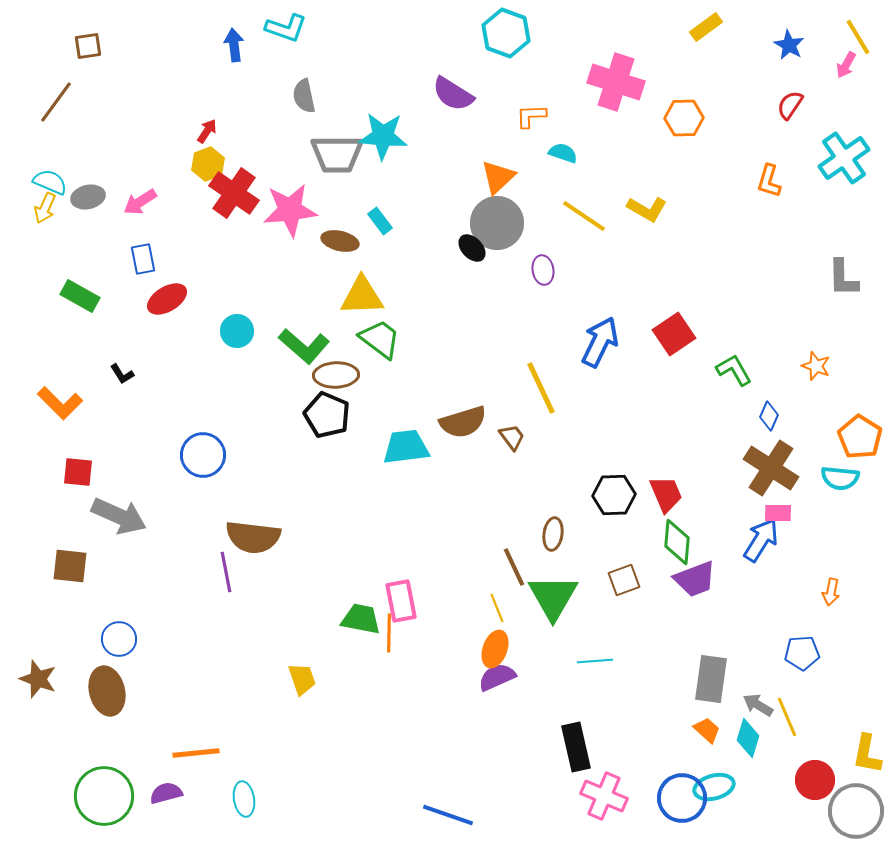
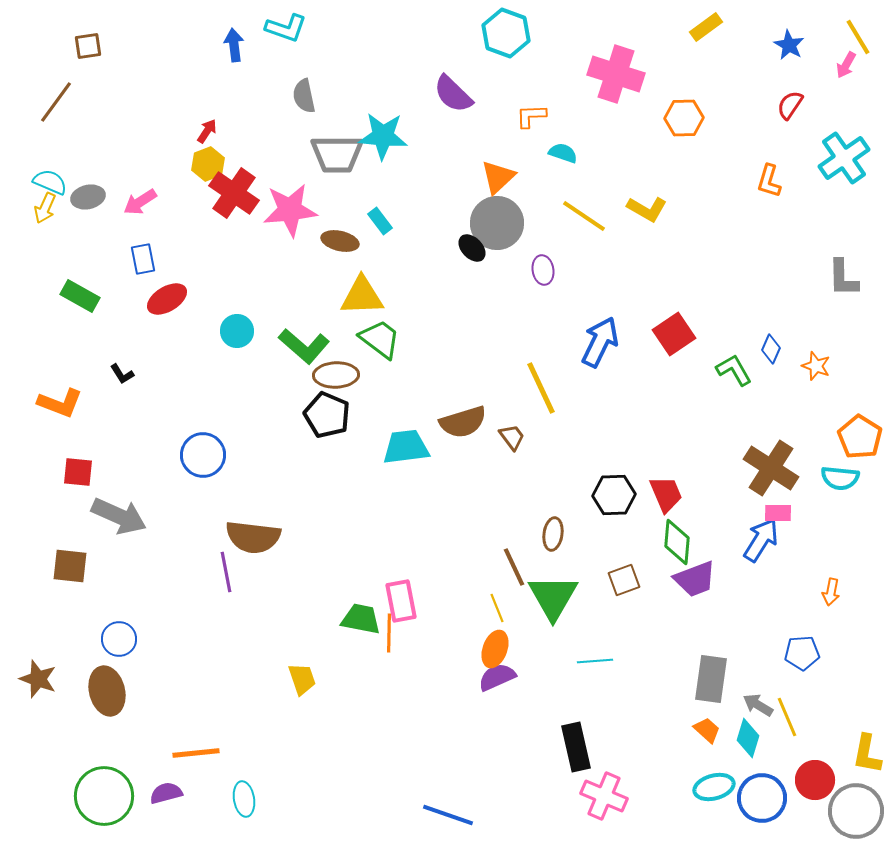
pink cross at (616, 82): moved 8 px up
purple semicircle at (453, 94): rotated 12 degrees clockwise
orange L-shape at (60, 403): rotated 24 degrees counterclockwise
blue diamond at (769, 416): moved 2 px right, 67 px up
blue circle at (682, 798): moved 80 px right
